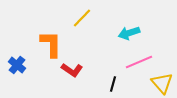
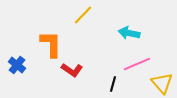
yellow line: moved 1 px right, 3 px up
cyan arrow: rotated 30 degrees clockwise
pink line: moved 2 px left, 2 px down
